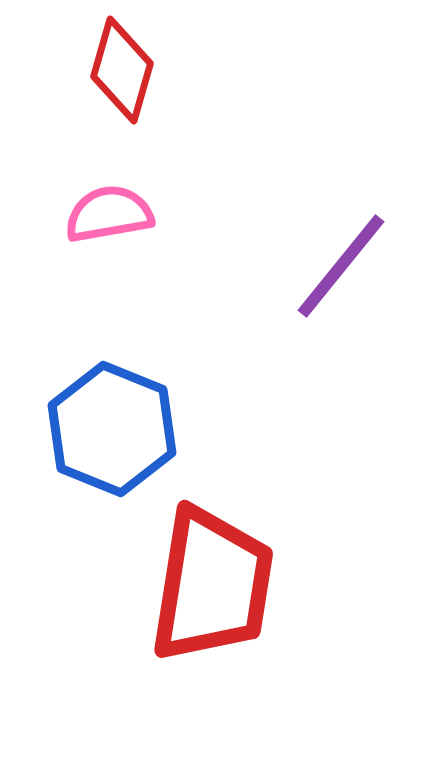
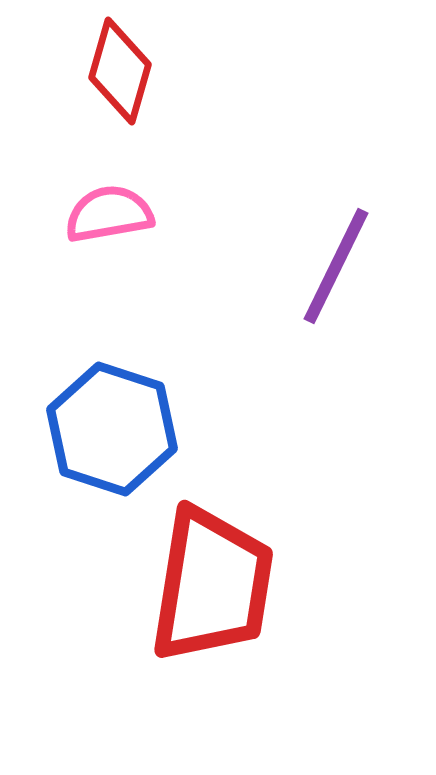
red diamond: moved 2 px left, 1 px down
purple line: moved 5 px left; rotated 13 degrees counterclockwise
blue hexagon: rotated 4 degrees counterclockwise
